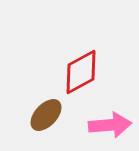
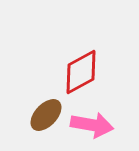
pink arrow: moved 18 px left; rotated 15 degrees clockwise
